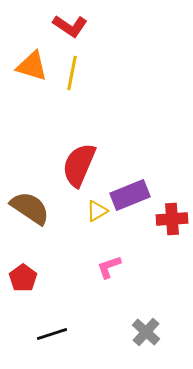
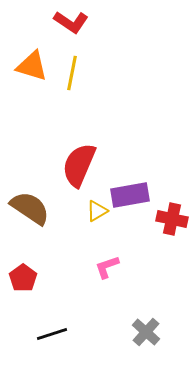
red L-shape: moved 1 px right, 4 px up
purple rectangle: rotated 12 degrees clockwise
red cross: rotated 16 degrees clockwise
pink L-shape: moved 2 px left
